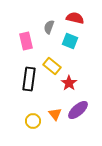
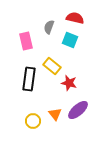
cyan square: moved 1 px up
red star: rotated 21 degrees counterclockwise
